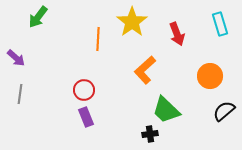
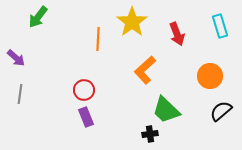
cyan rectangle: moved 2 px down
black semicircle: moved 3 px left
